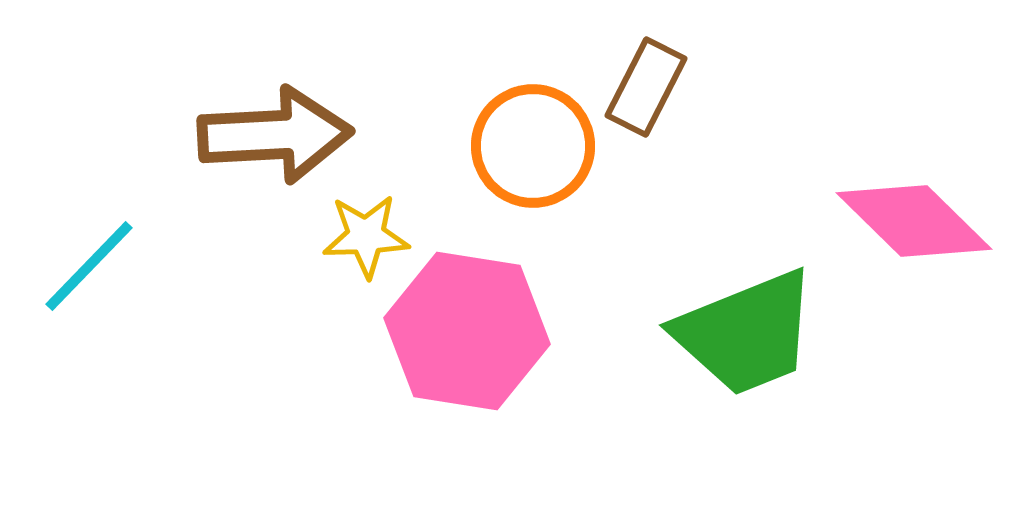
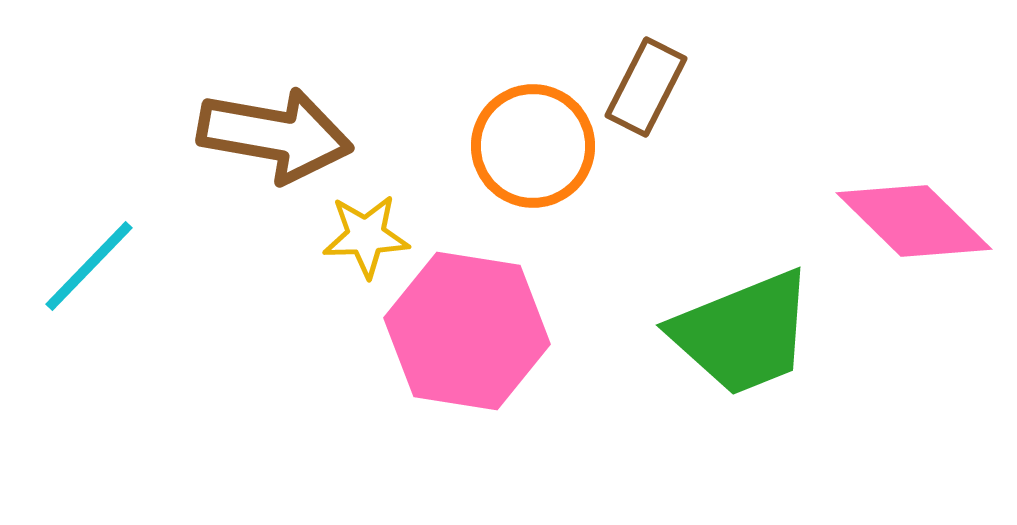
brown arrow: rotated 13 degrees clockwise
green trapezoid: moved 3 px left
